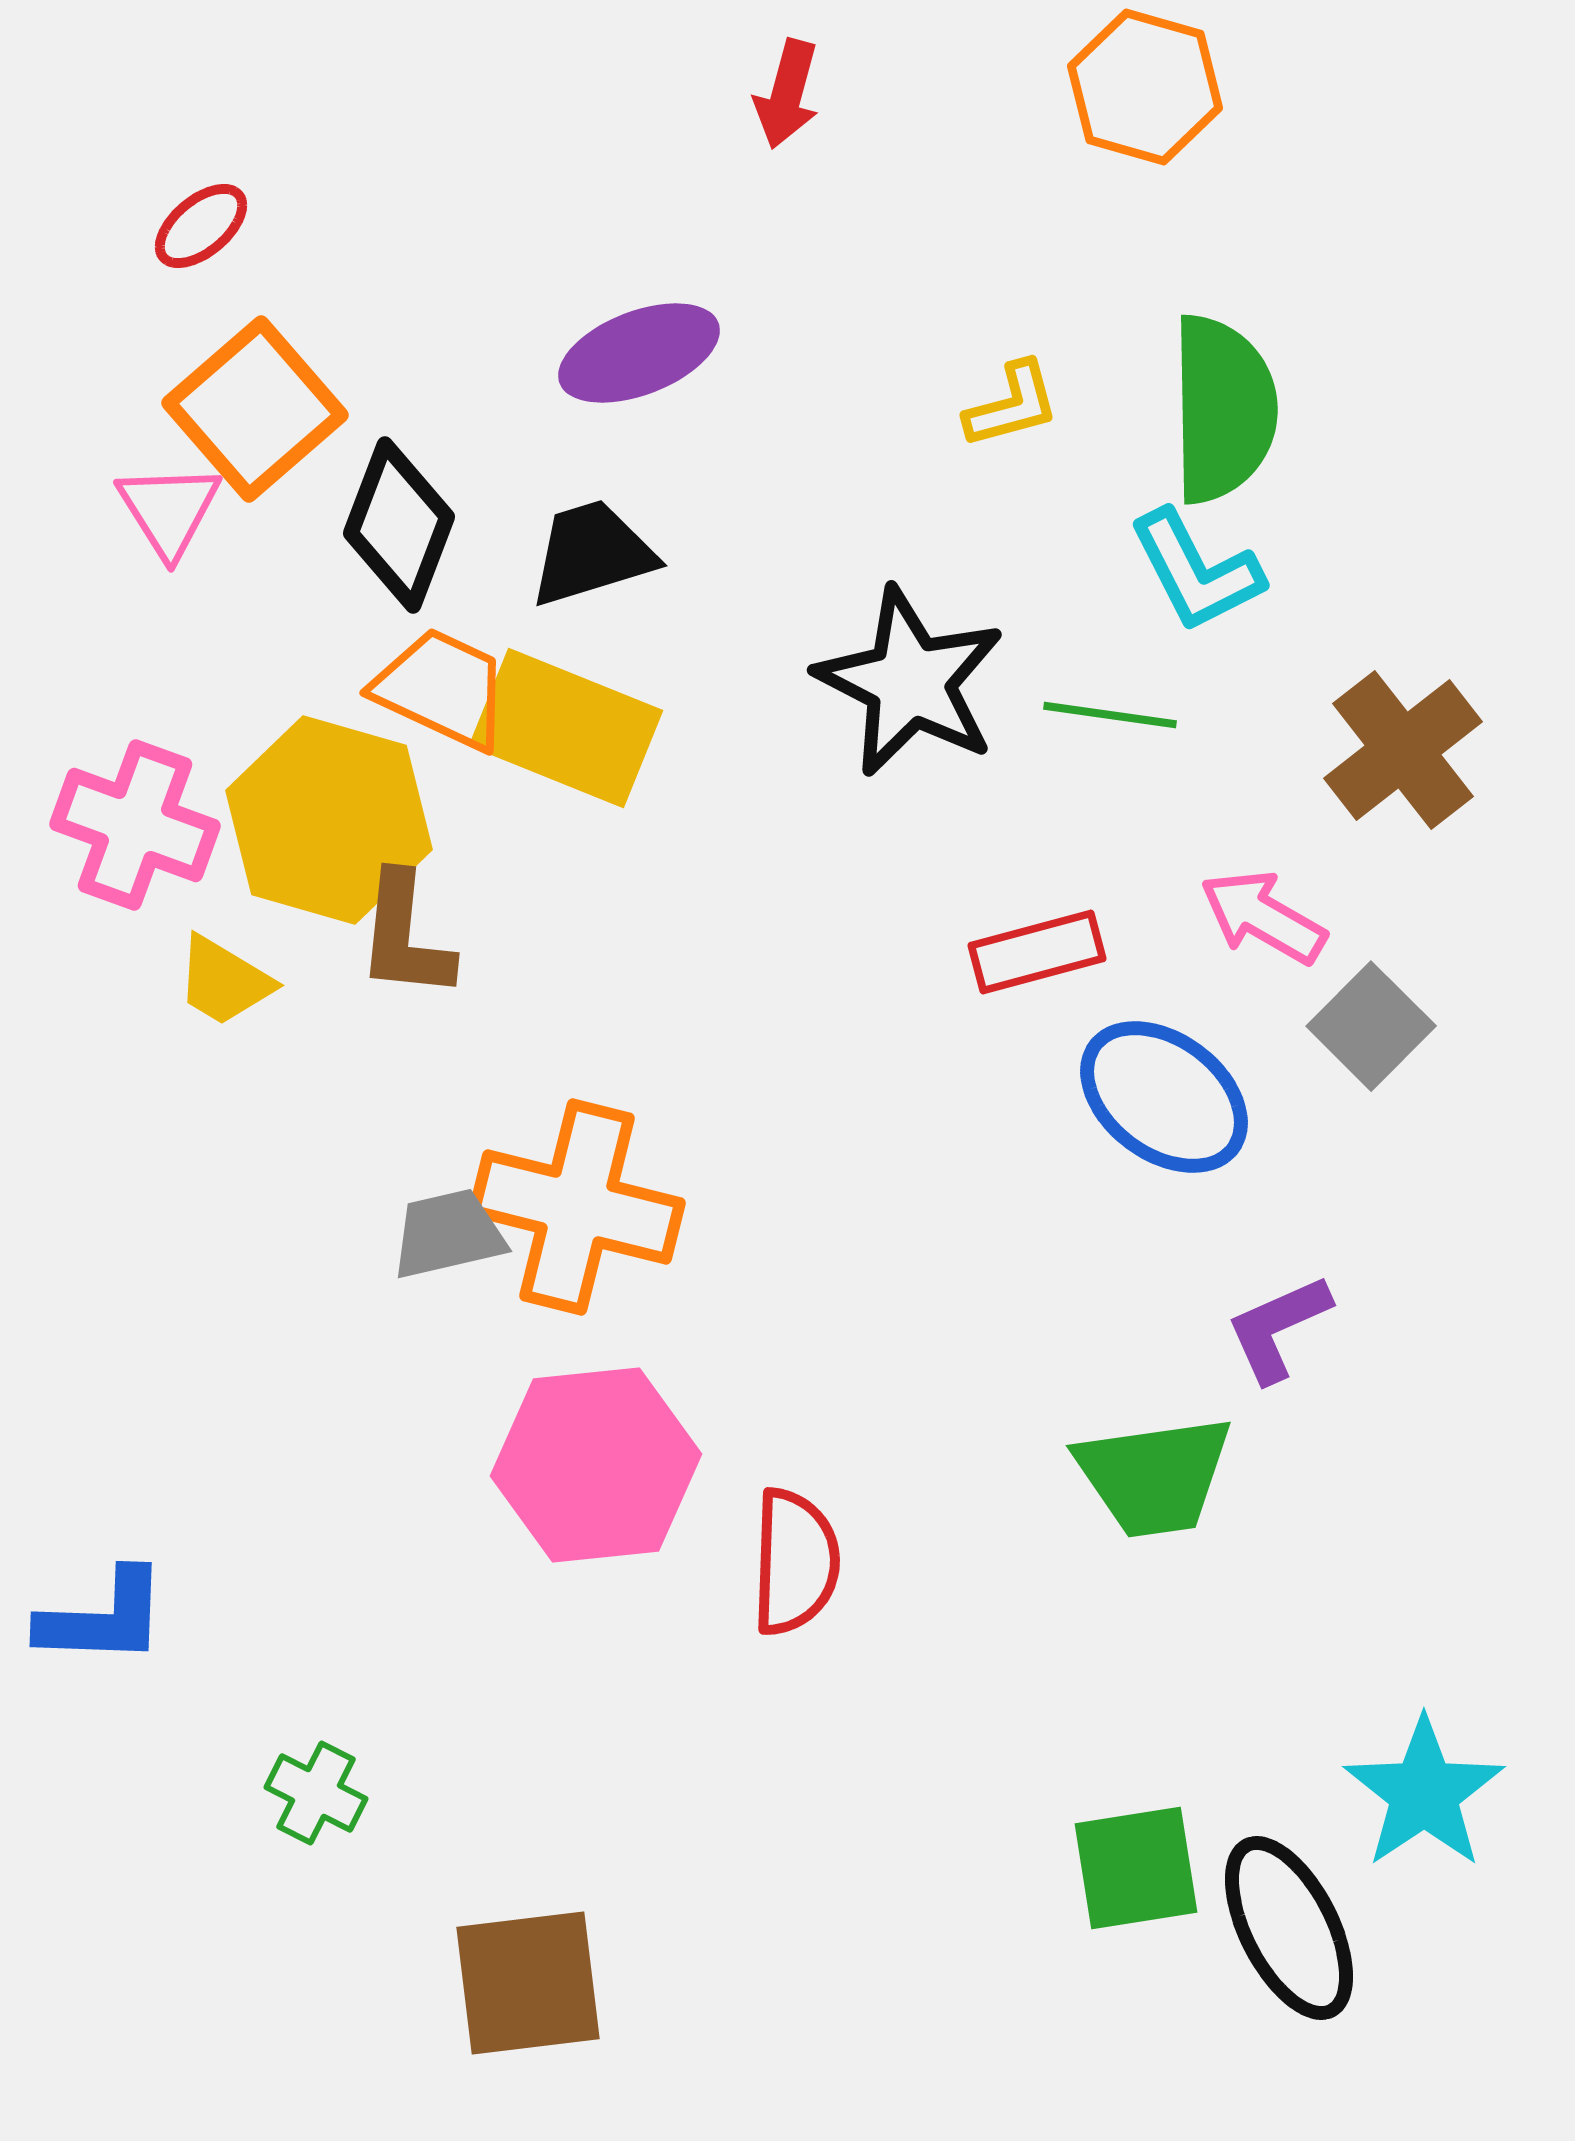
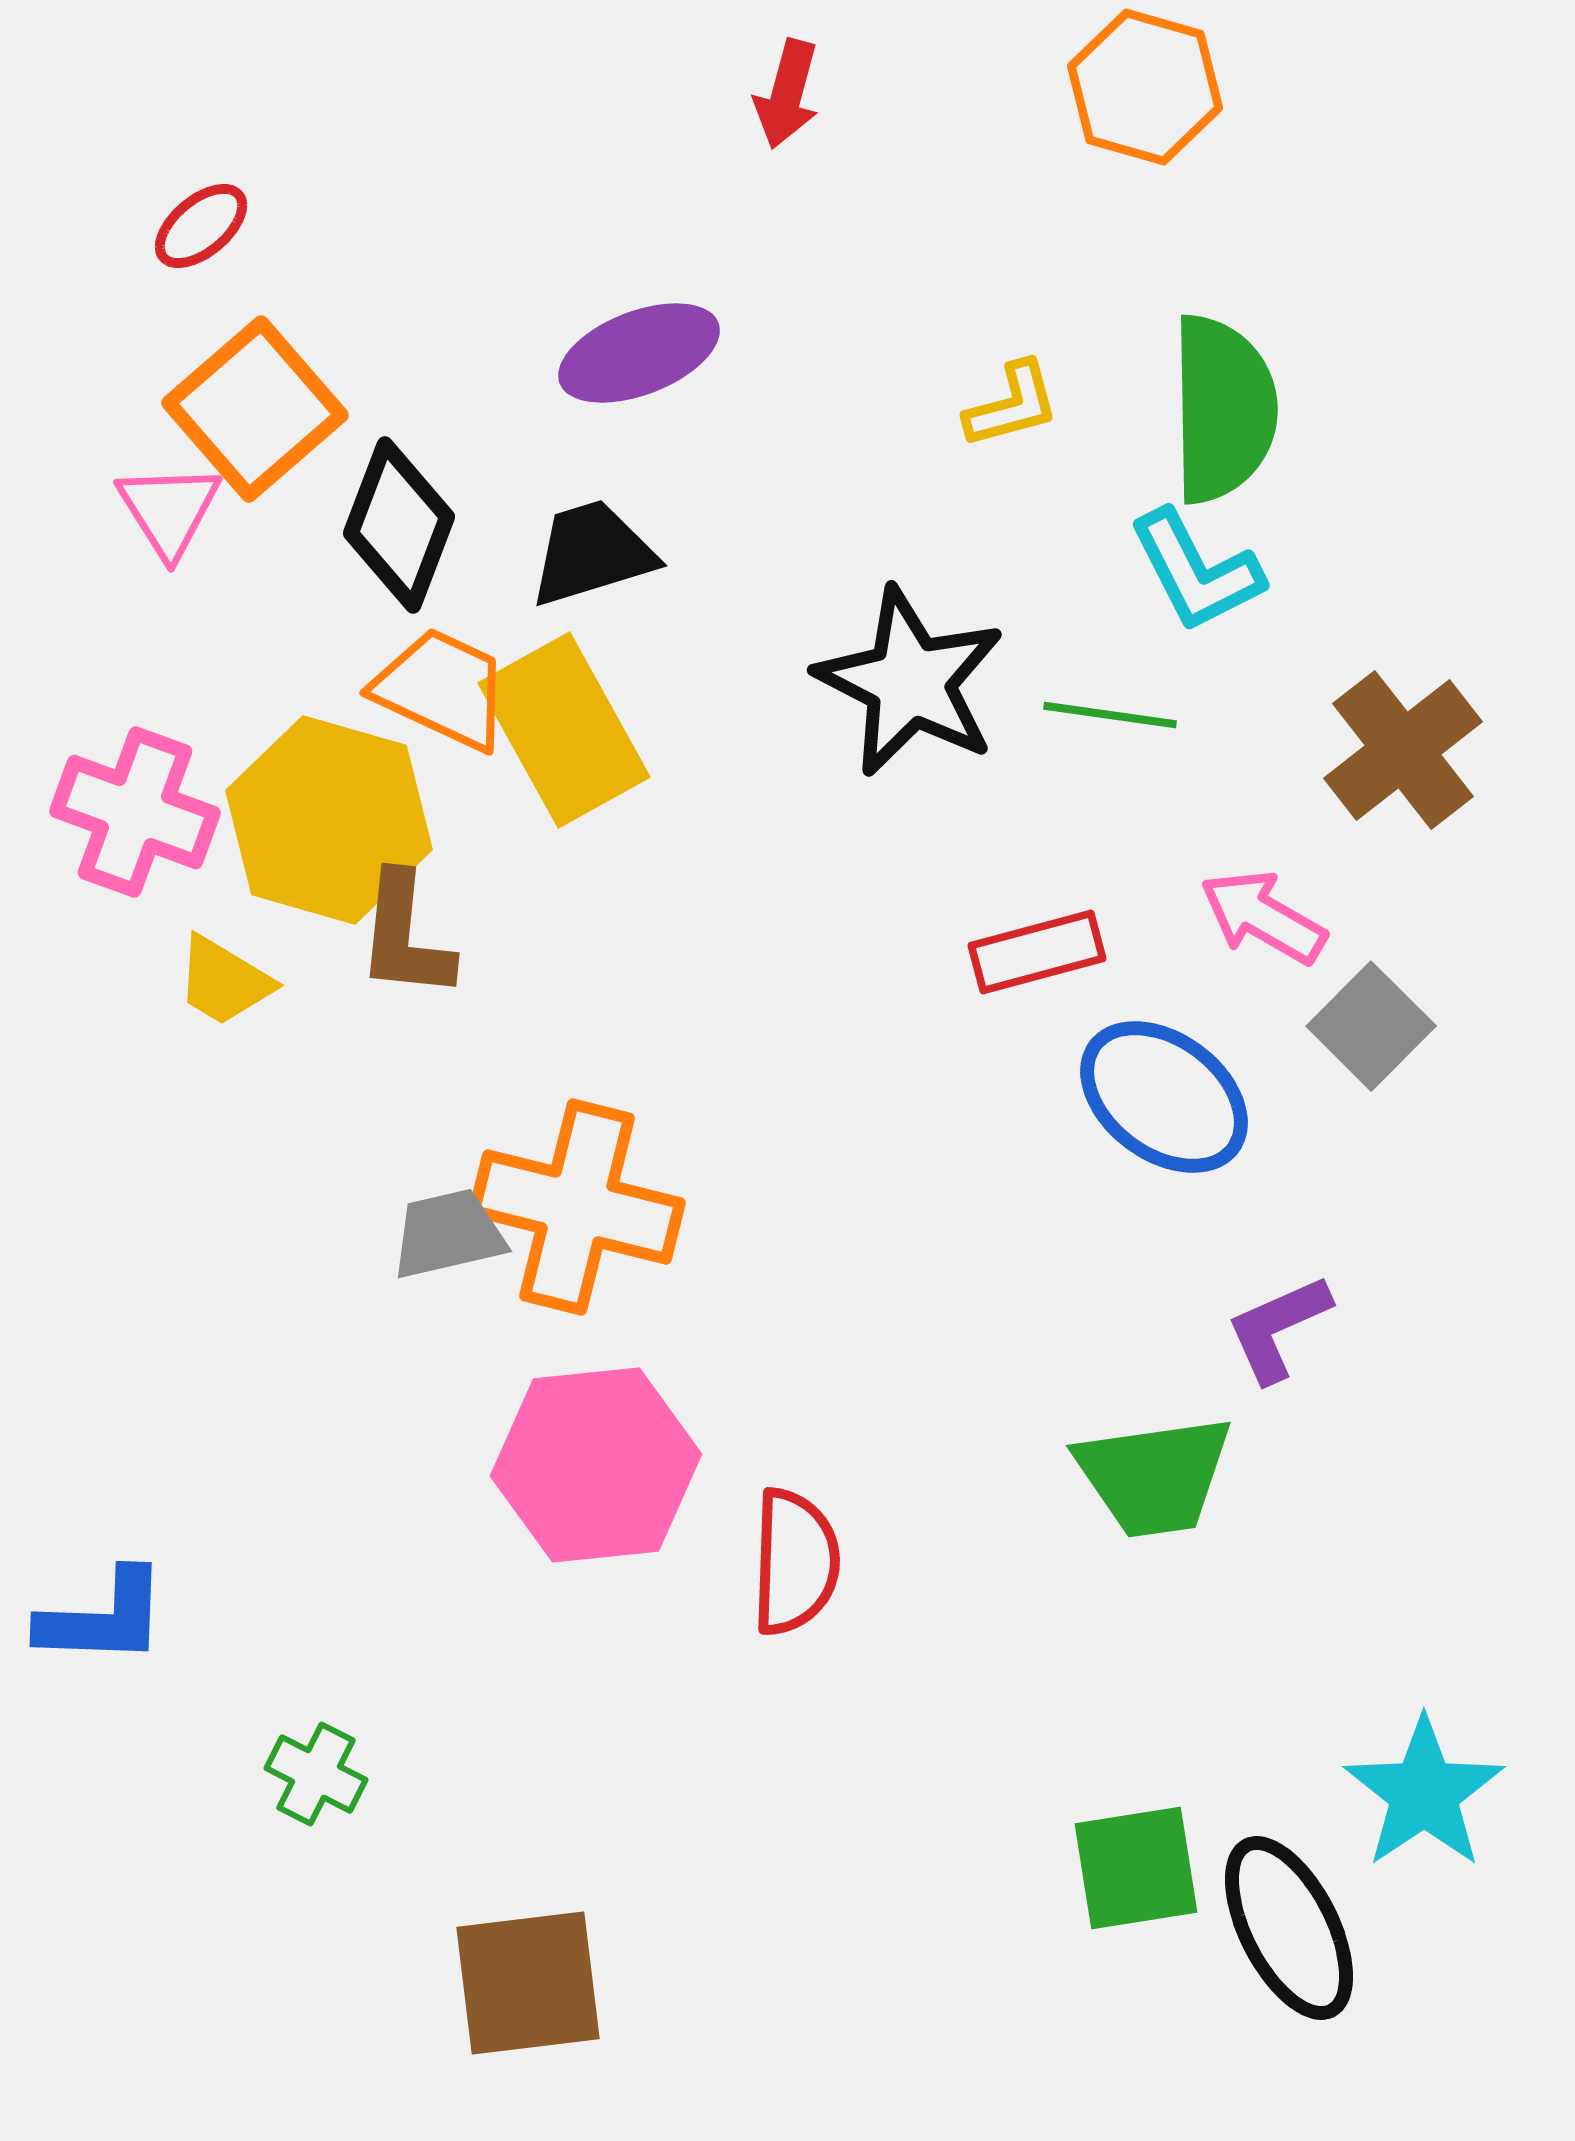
yellow rectangle: moved 2 px left, 2 px down; rotated 39 degrees clockwise
pink cross: moved 13 px up
green cross: moved 19 px up
